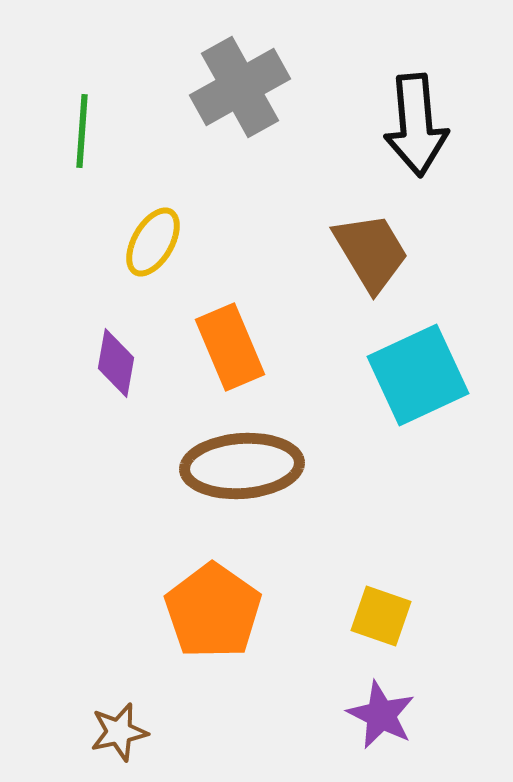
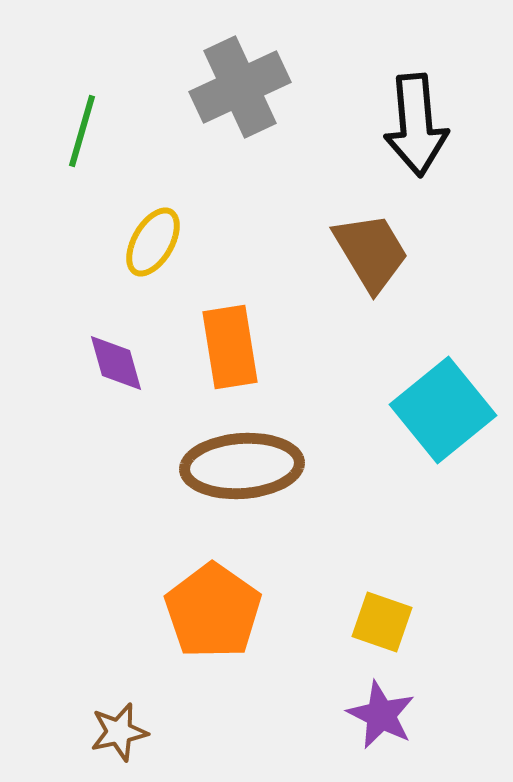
gray cross: rotated 4 degrees clockwise
green line: rotated 12 degrees clockwise
orange rectangle: rotated 14 degrees clockwise
purple diamond: rotated 26 degrees counterclockwise
cyan square: moved 25 px right, 35 px down; rotated 14 degrees counterclockwise
yellow square: moved 1 px right, 6 px down
